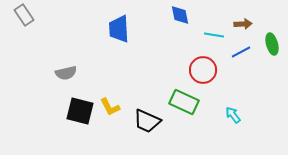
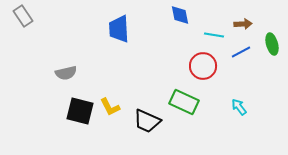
gray rectangle: moved 1 px left, 1 px down
red circle: moved 4 px up
cyan arrow: moved 6 px right, 8 px up
